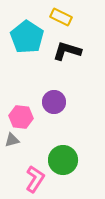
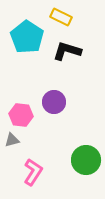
pink hexagon: moved 2 px up
green circle: moved 23 px right
pink L-shape: moved 2 px left, 7 px up
